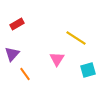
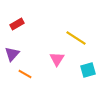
orange line: rotated 24 degrees counterclockwise
